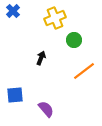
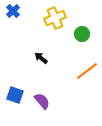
green circle: moved 8 px right, 6 px up
black arrow: rotated 72 degrees counterclockwise
orange line: moved 3 px right
blue square: rotated 24 degrees clockwise
purple semicircle: moved 4 px left, 8 px up
